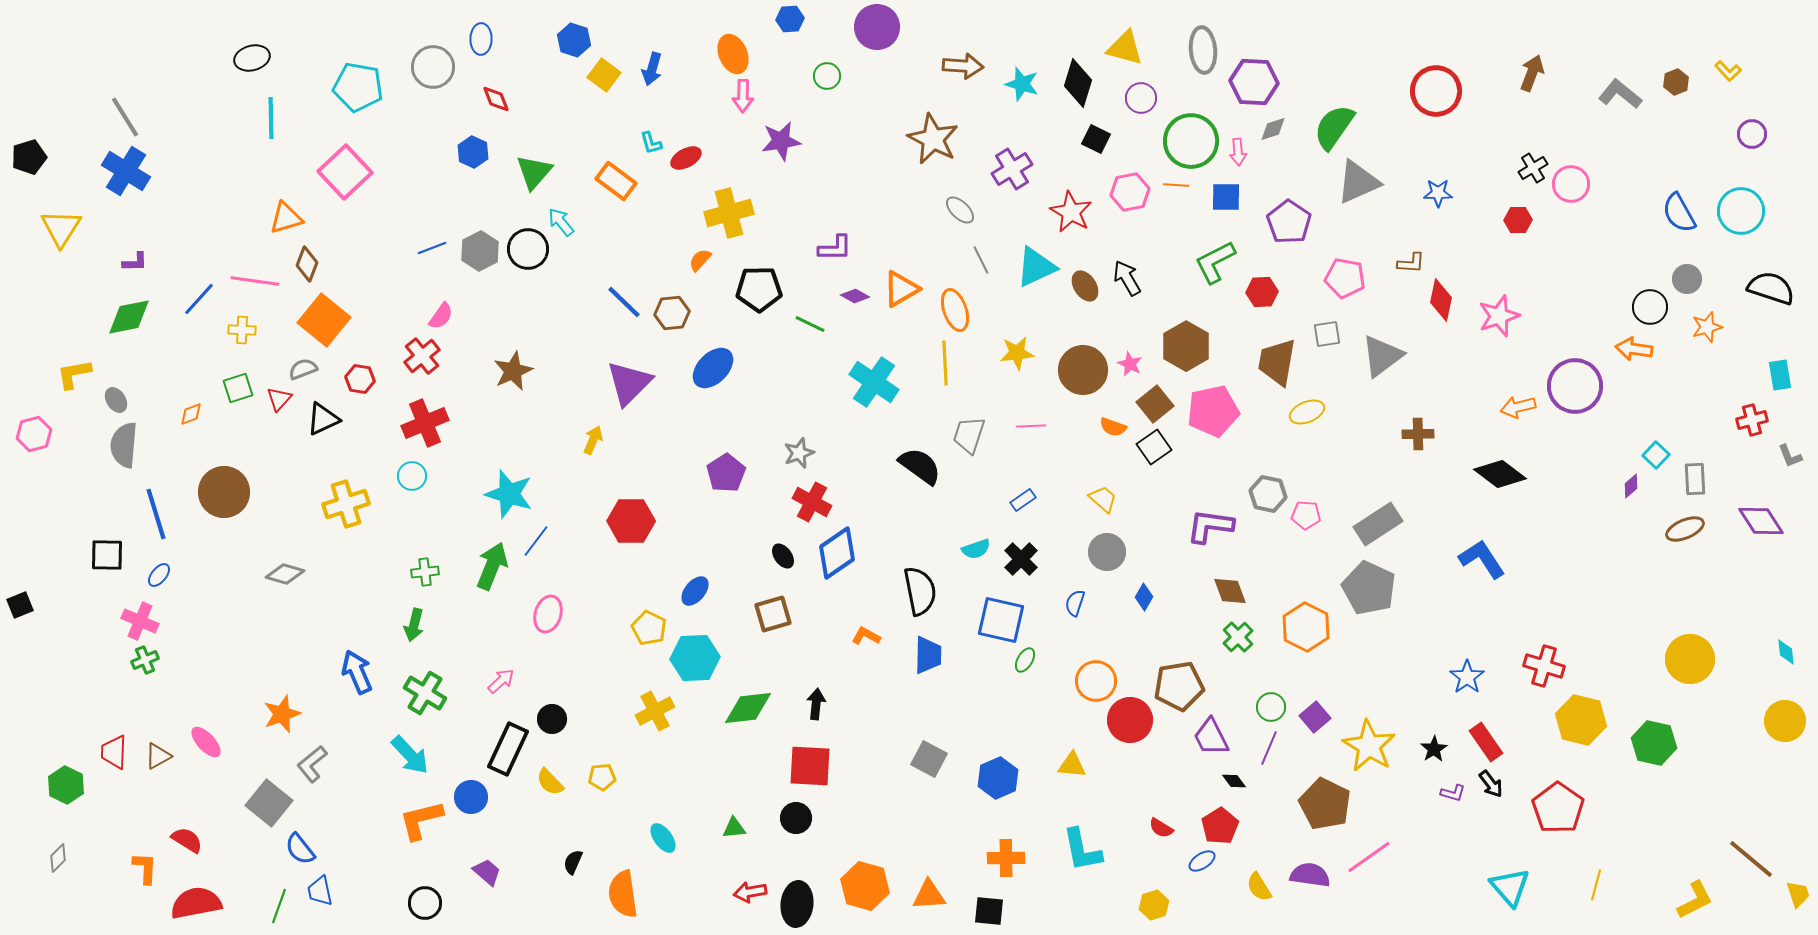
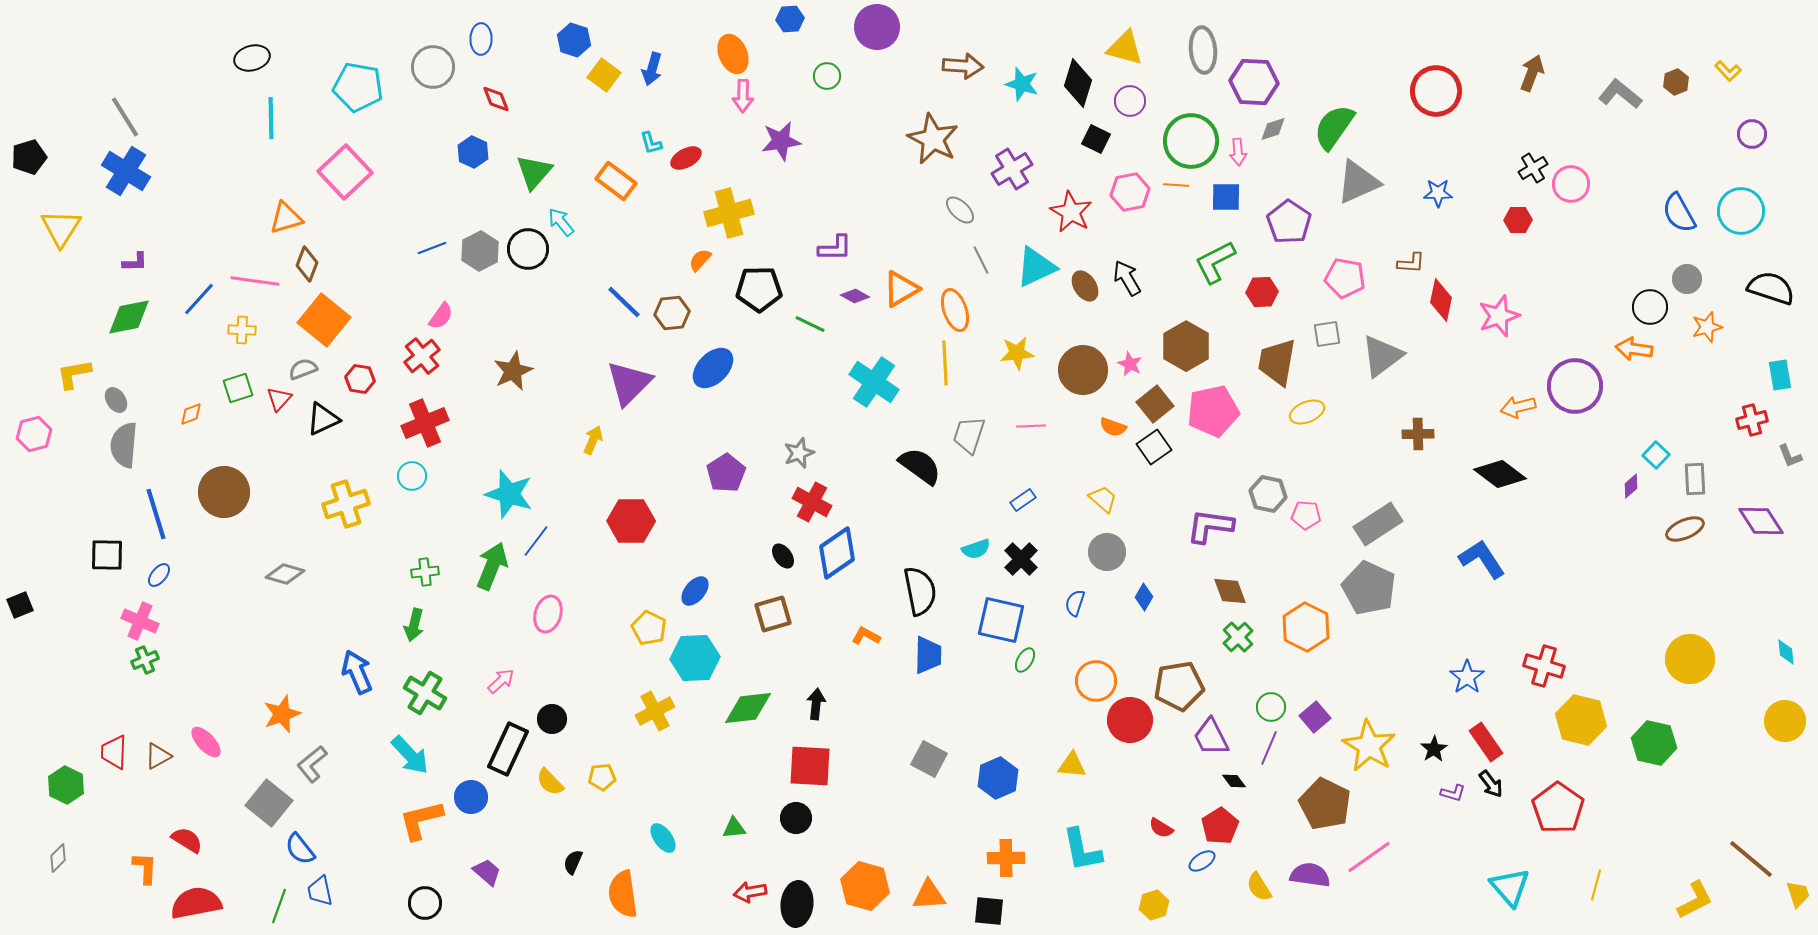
purple circle at (1141, 98): moved 11 px left, 3 px down
